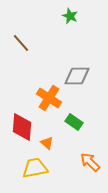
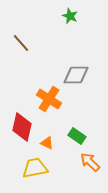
gray diamond: moved 1 px left, 1 px up
orange cross: moved 1 px down
green rectangle: moved 3 px right, 14 px down
red diamond: rotated 8 degrees clockwise
orange triangle: rotated 16 degrees counterclockwise
